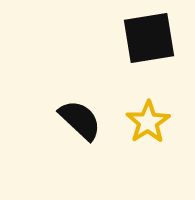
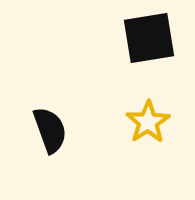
black semicircle: moved 30 px left, 10 px down; rotated 27 degrees clockwise
